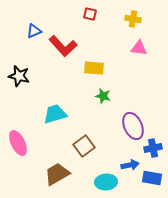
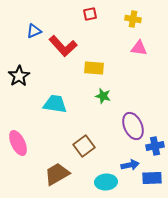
red square: rotated 24 degrees counterclockwise
black star: rotated 25 degrees clockwise
cyan trapezoid: moved 10 px up; rotated 25 degrees clockwise
blue cross: moved 2 px right, 2 px up
blue rectangle: rotated 12 degrees counterclockwise
